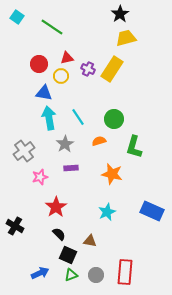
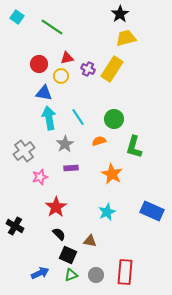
orange star: rotated 15 degrees clockwise
